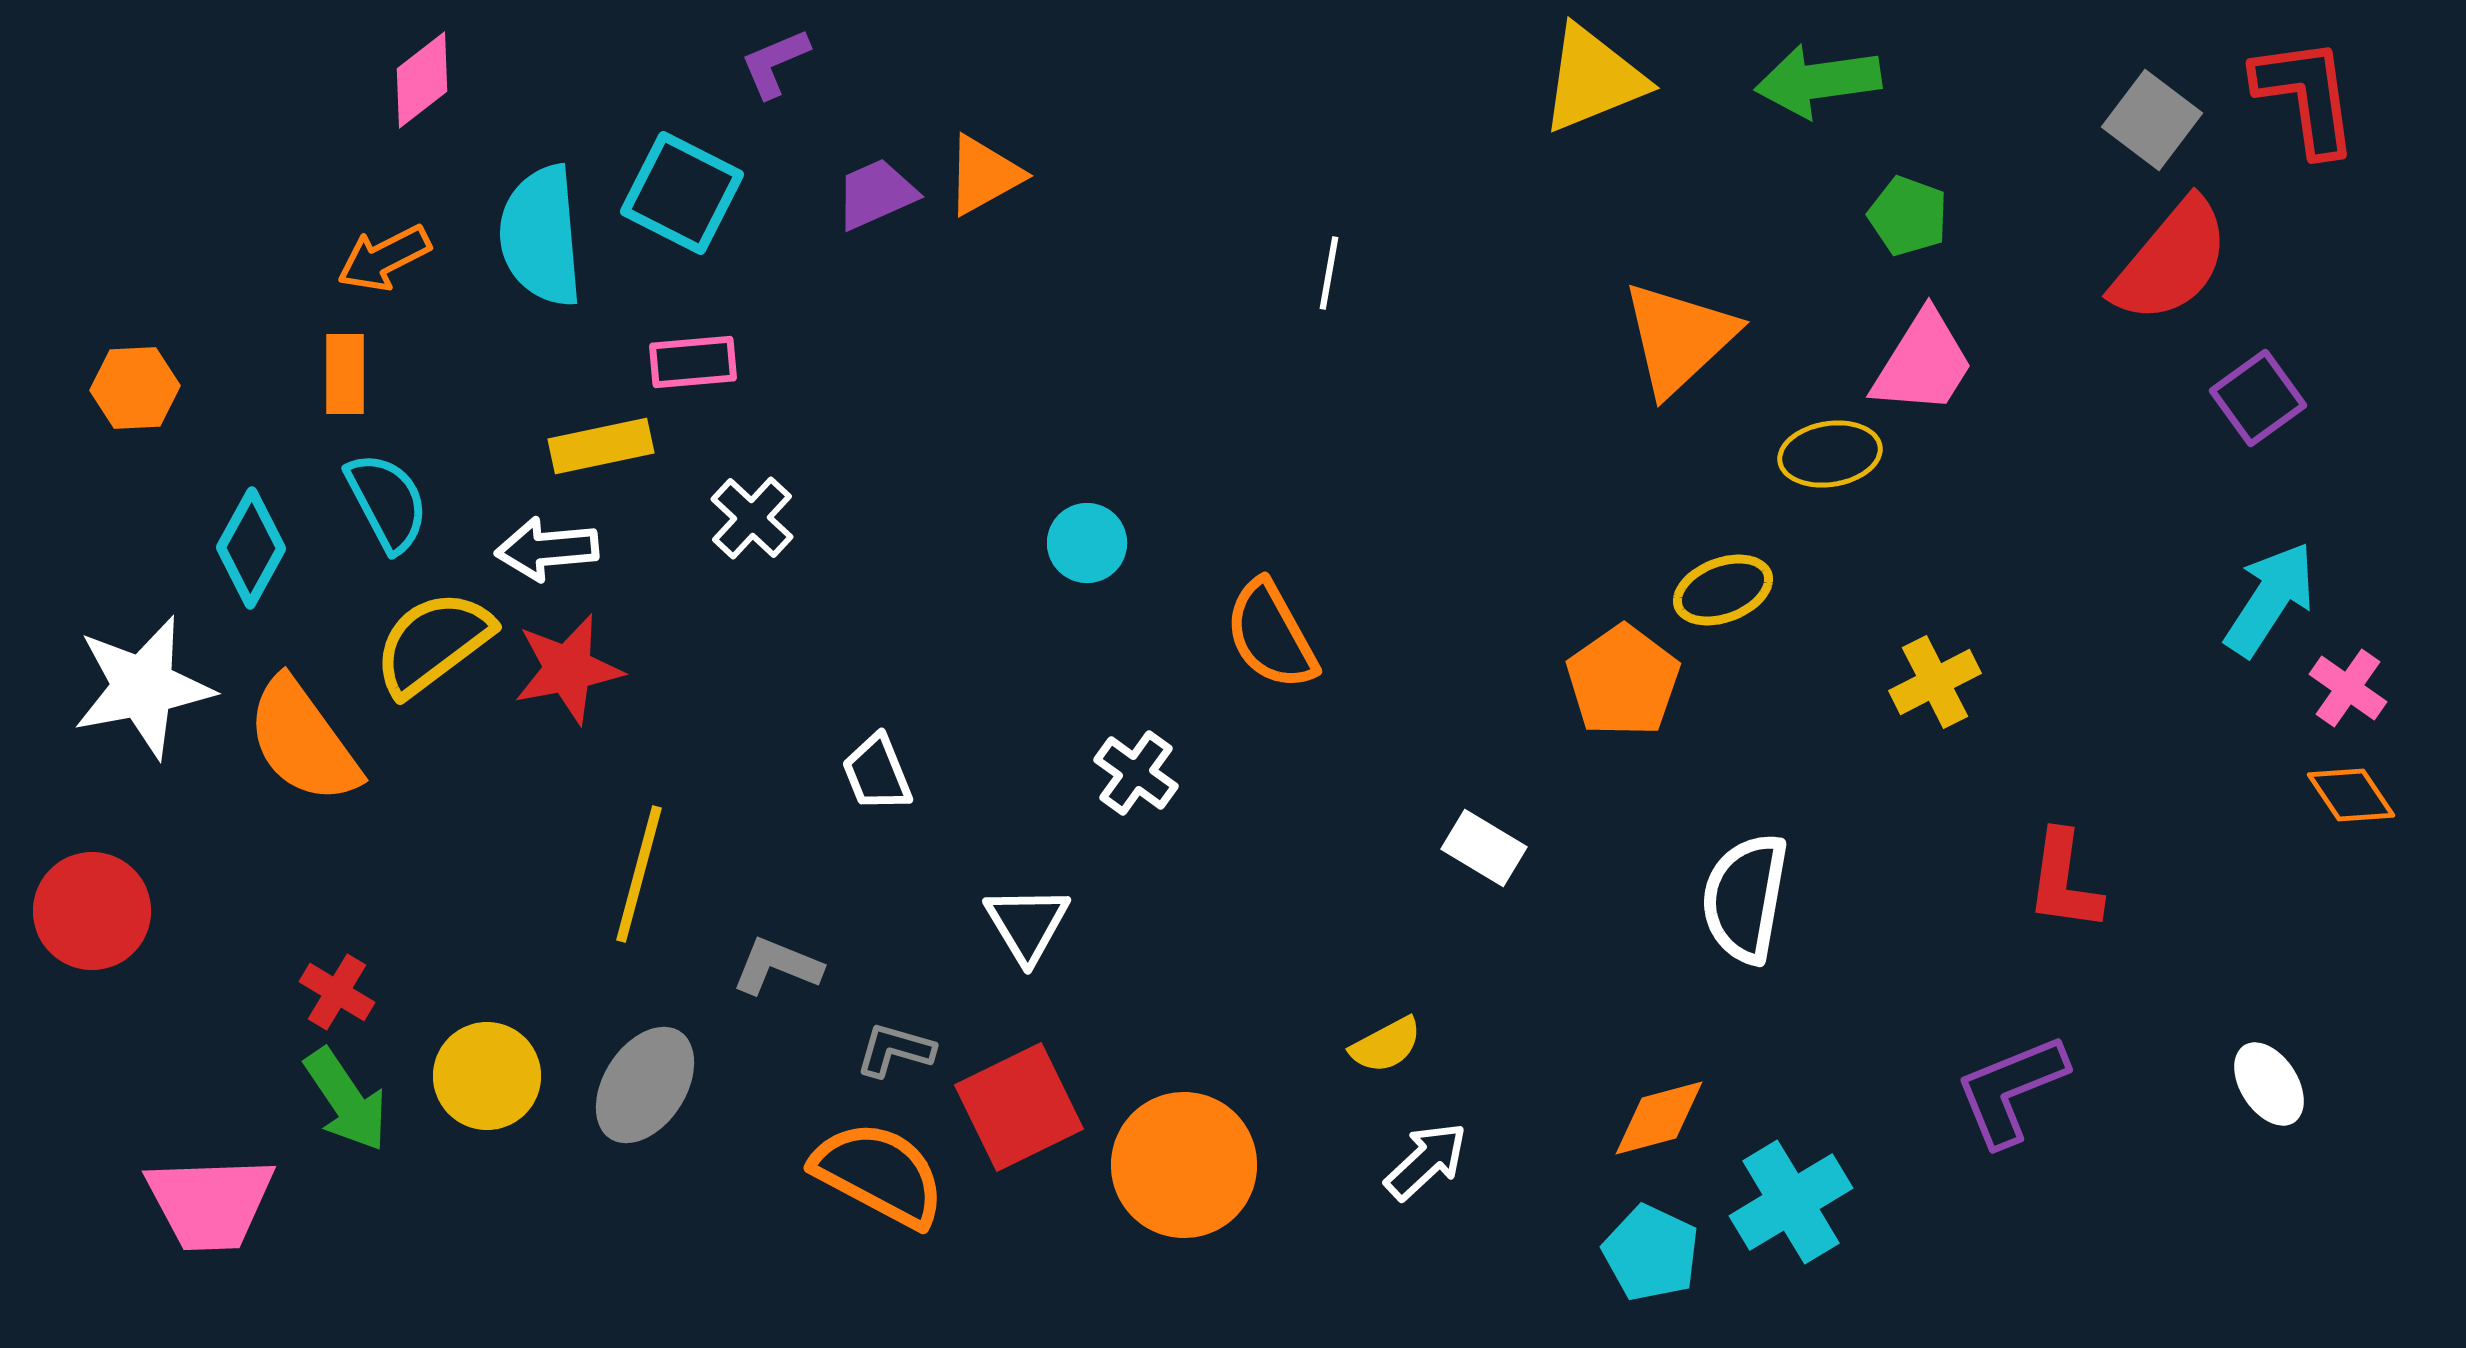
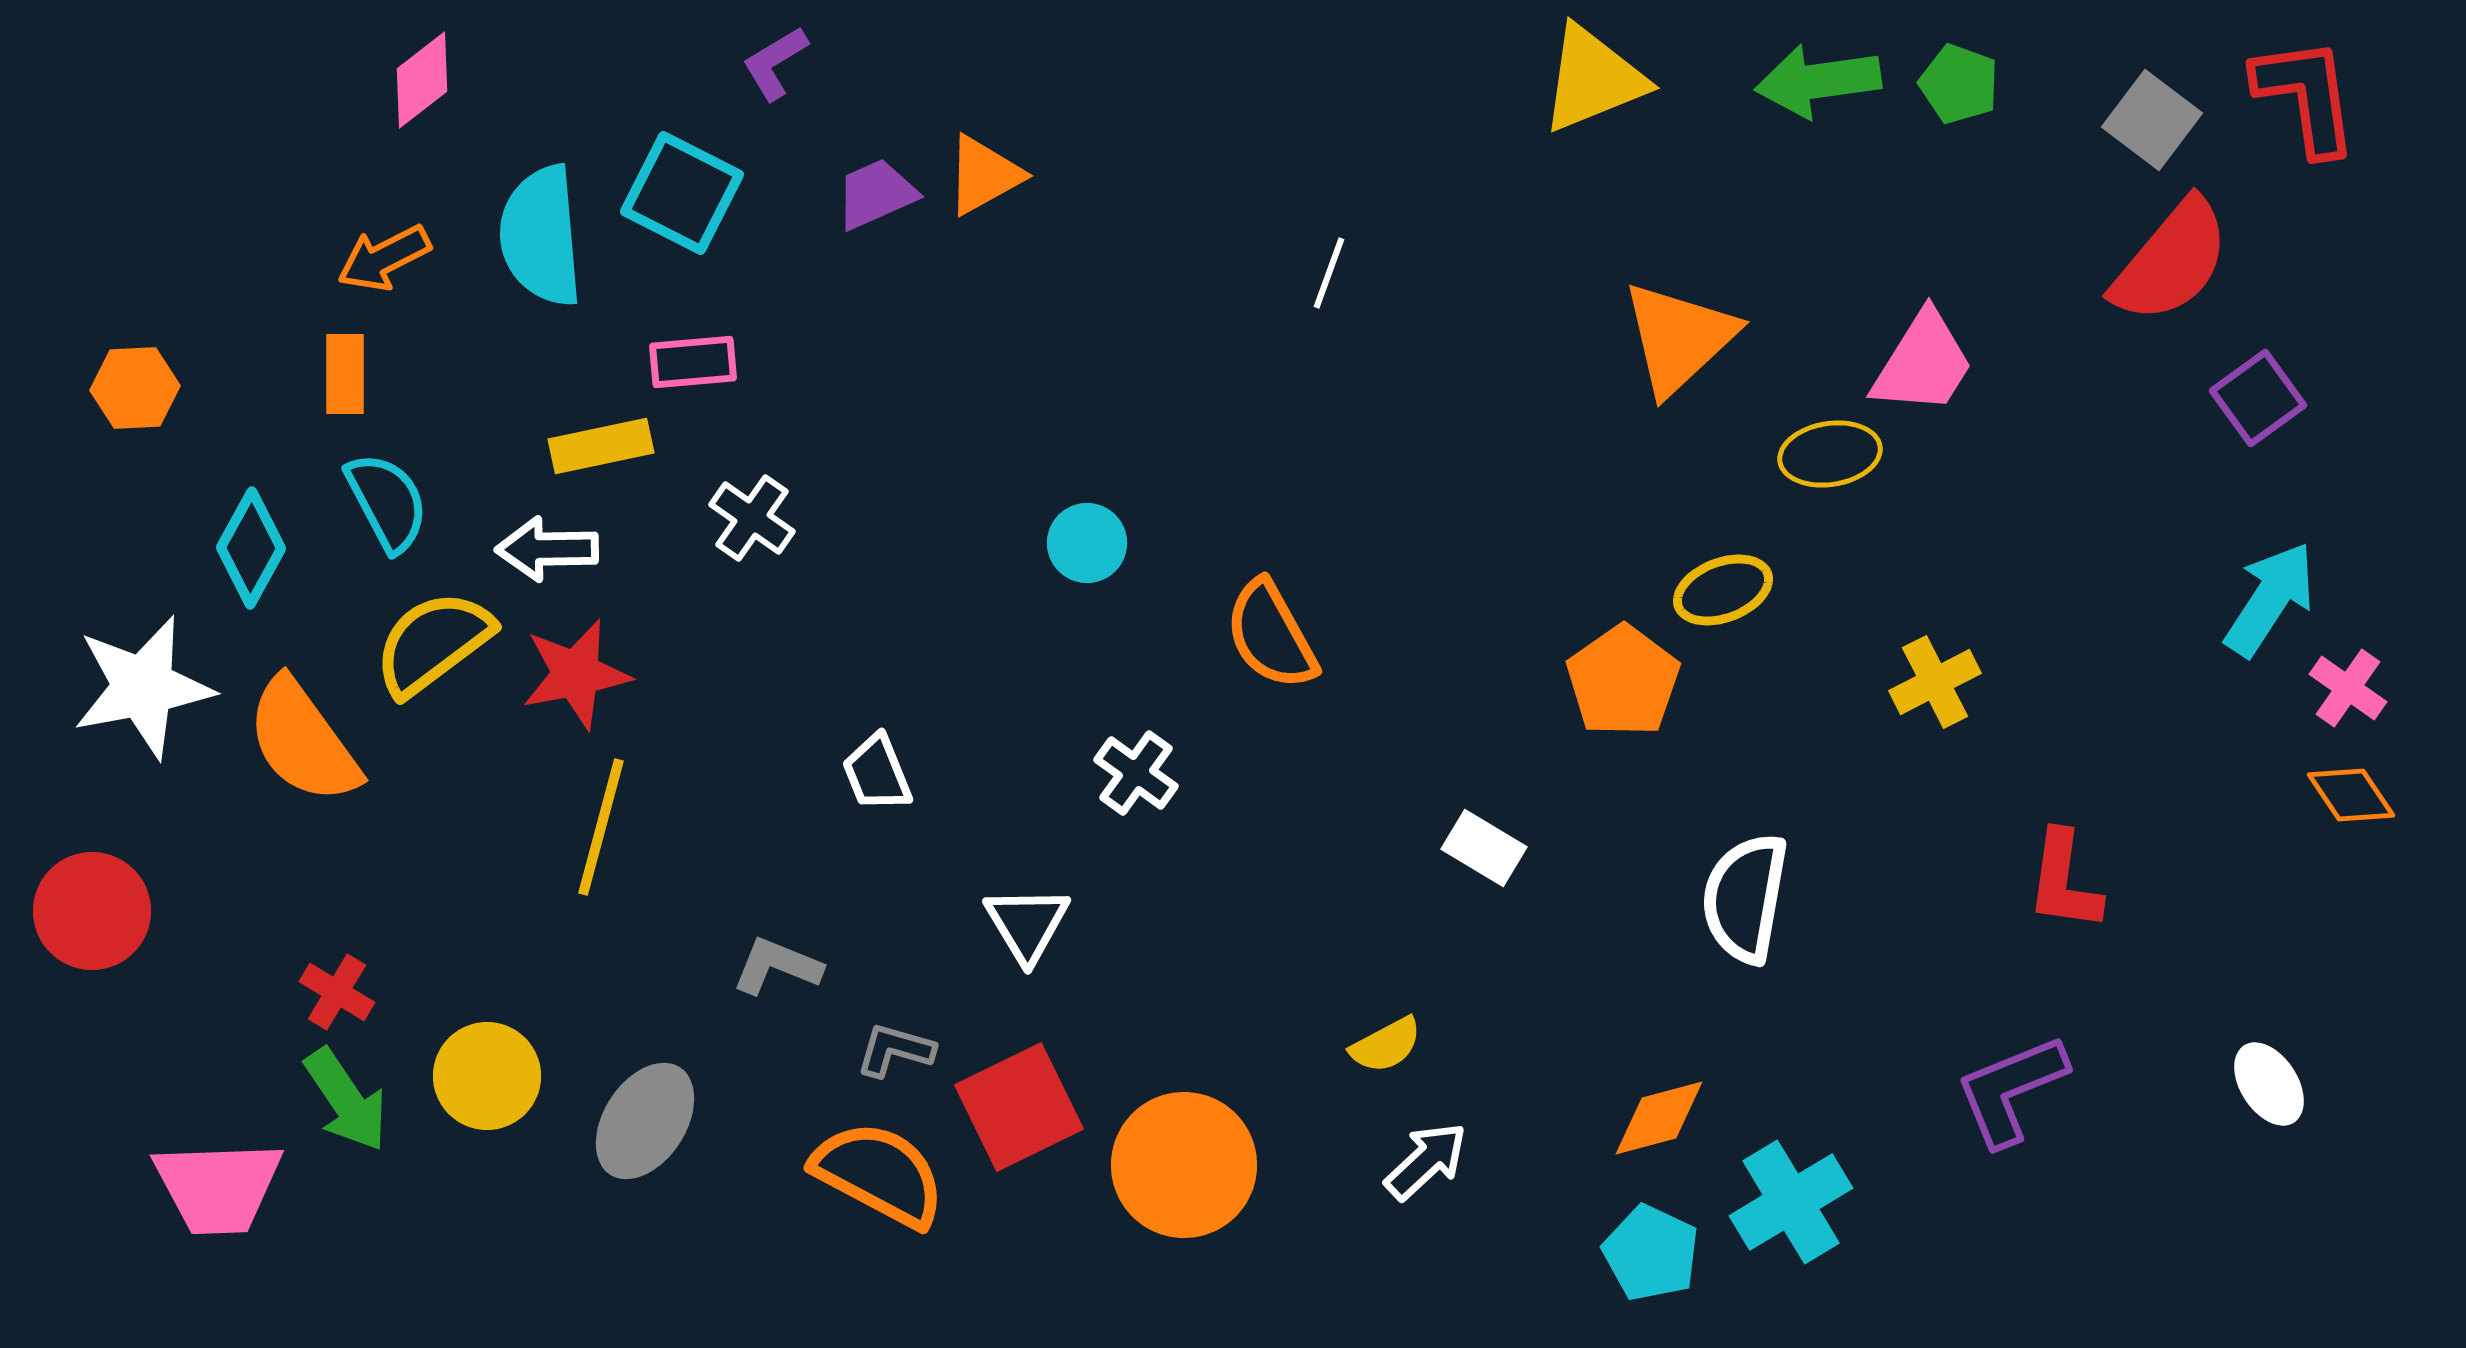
purple L-shape at (775, 63): rotated 8 degrees counterclockwise
green pentagon at (1908, 216): moved 51 px right, 132 px up
white line at (1329, 273): rotated 10 degrees clockwise
white cross at (752, 518): rotated 8 degrees counterclockwise
white arrow at (547, 549): rotated 4 degrees clockwise
red star at (568, 669): moved 8 px right, 5 px down
yellow line at (639, 874): moved 38 px left, 47 px up
gray ellipse at (645, 1085): moved 36 px down
pink trapezoid at (210, 1203): moved 8 px right, 16 px up
